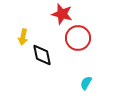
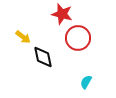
yellow arrow: rotated 63 degrees counterclockwise
black diamond: moved 1 px right, 2 px down
cyan semicircle: moved 1 px up
